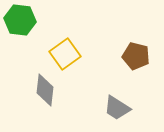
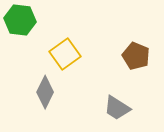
brown pentagon: rotated 8 degrees clockwise
gray diamond: moved 2 px down; rotated 20 degrees clockwise
